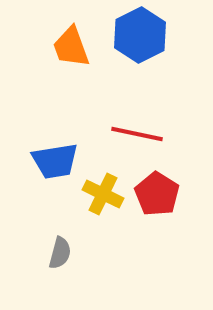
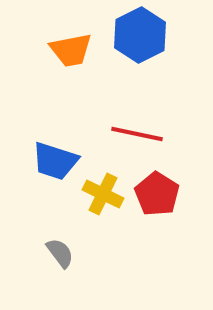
orange trapezoid: moved 3 px down; rotated 81 degrees counterclockwise
blue trapezoid: rotated 27 degrees clockwise
gray semicircle: rotated 52 degrees counterclockwise
